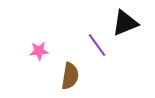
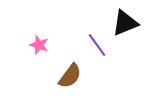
pink star: moved 6 px up; rotated 24 degrees clockwise
brown semicircle: rotated 28 degrees clockwise
